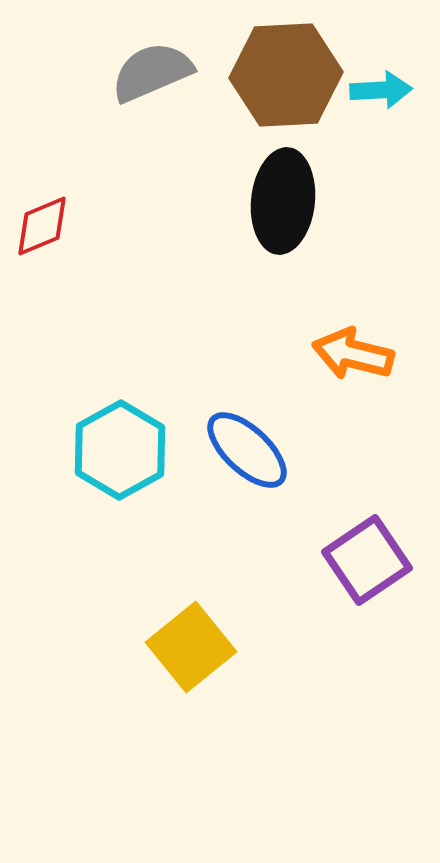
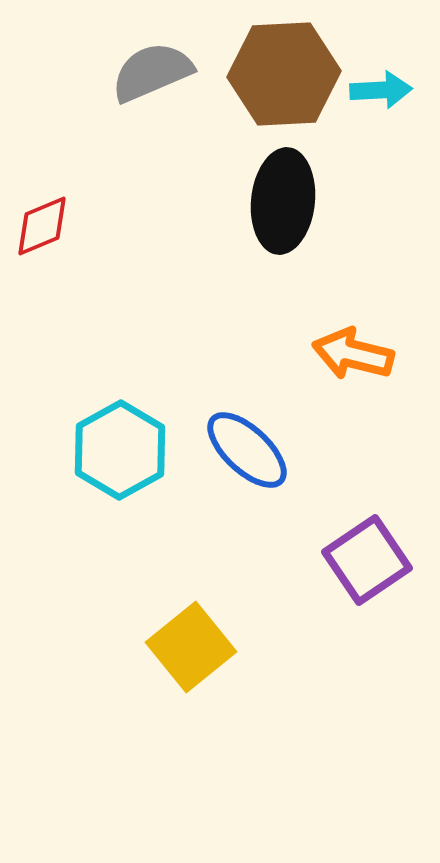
brown hexagon: moved 2 px left, 1 px up
